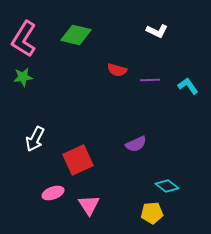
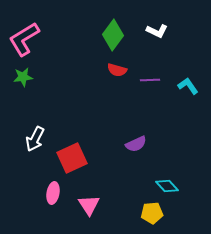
green diamond: moved 37 px right; rotated 68 degrees counterclockwise
pink L-shape: rotated 27 degrees clockwise
red square: moved 6 px left, 2 px up
cyan diamond: rotated 10 degrees clockwise
pink ellipse: rotated 60 degrees counterclockwise
